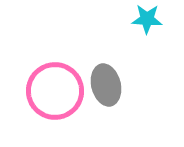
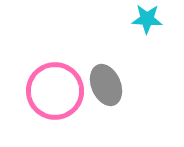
gray ellipse: rotated 9 degrees counterclockwise
